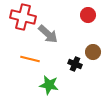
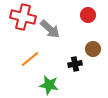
gray arrow: moved 2 px right, 5 px up
brown circle: moved 3 px up
orange line: rotated 54 degrees counterclockwise
black cross: rotated 32 degrees counterclockwise
